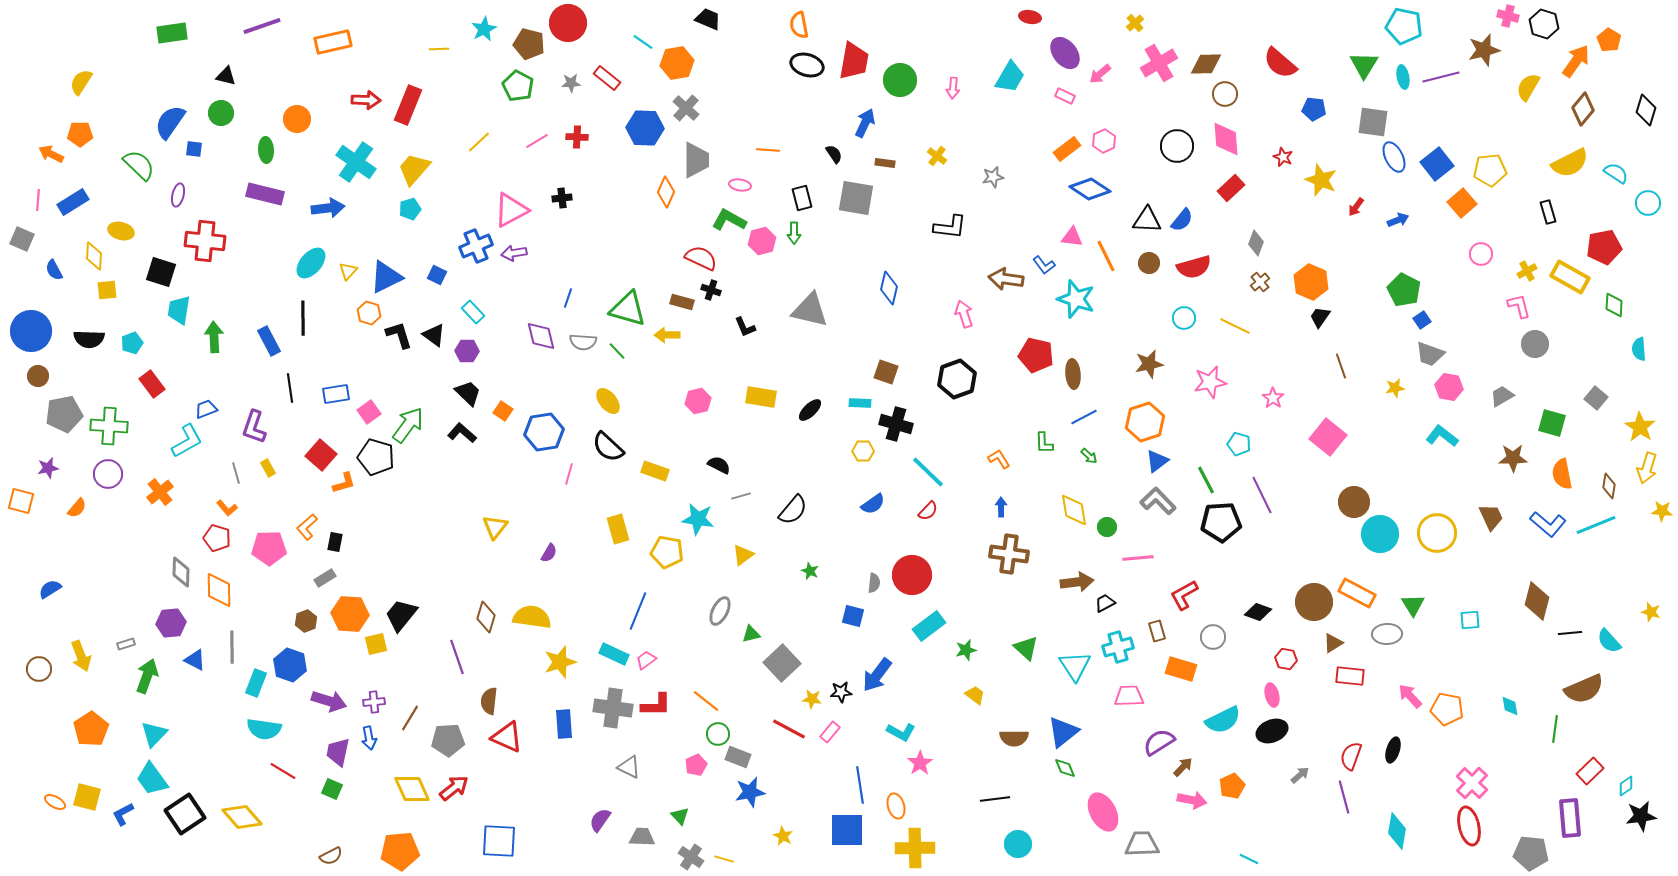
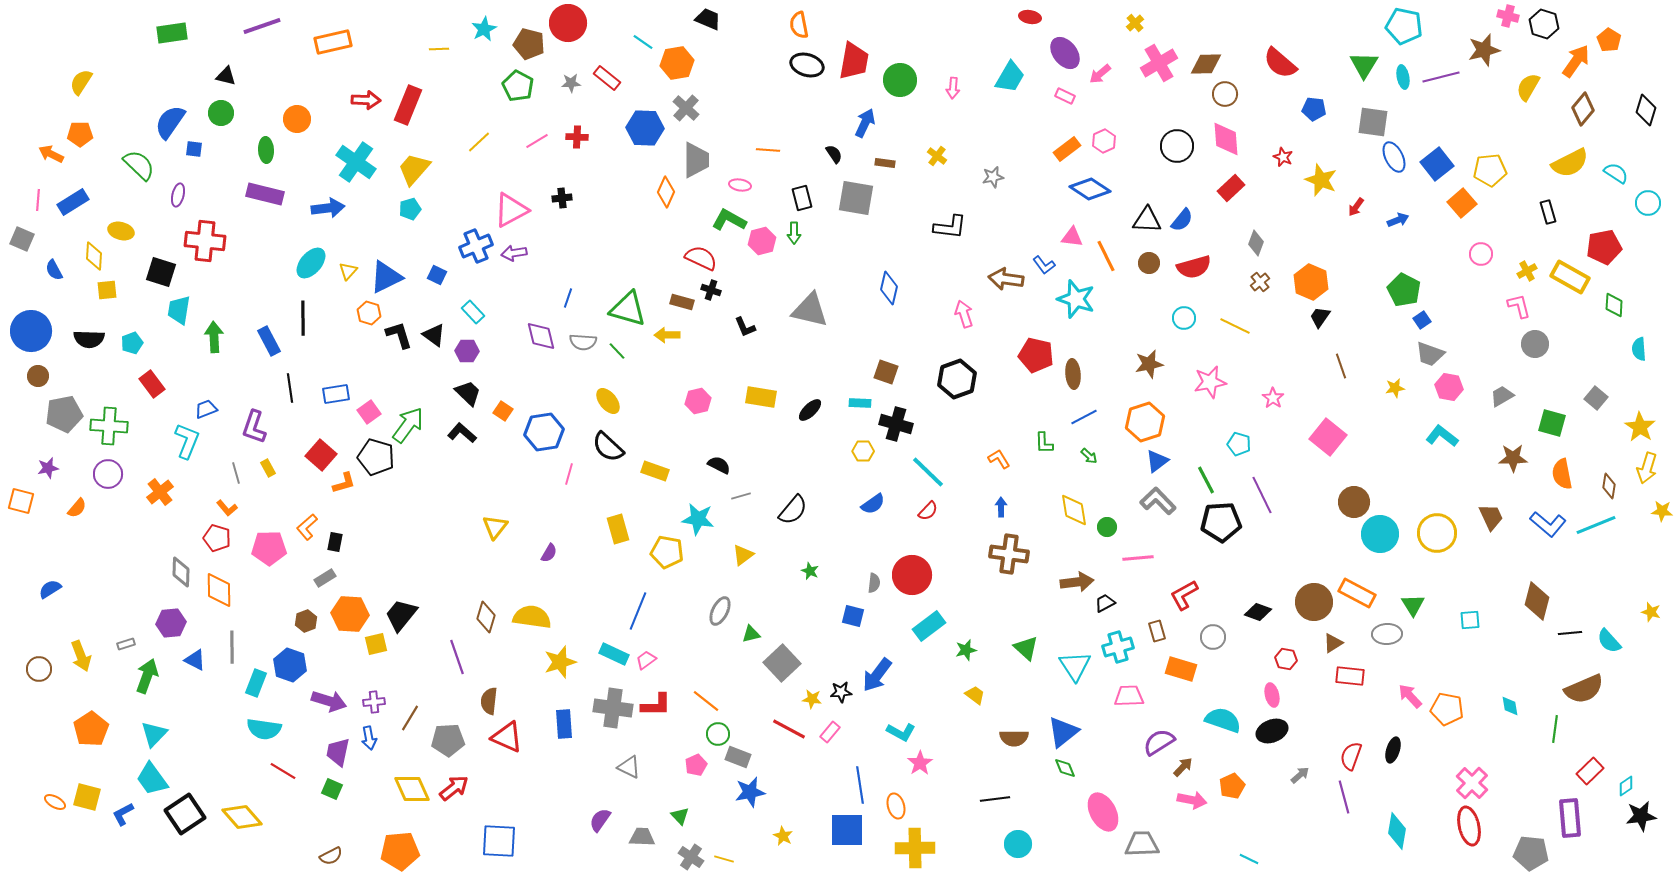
cyan L-shape at (187, 441): rotated 39 degrees counterclockwise
cyan semicircle at (1223, 720): rotated 135 degrees counterclockwise
